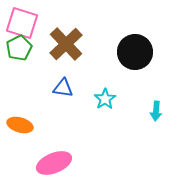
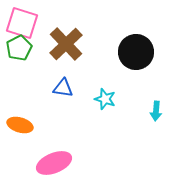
black circle: moved 1 px right
cyan star: rotated 20 degrees counterclockwise
